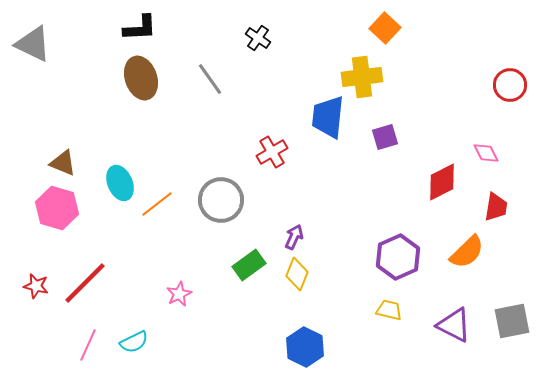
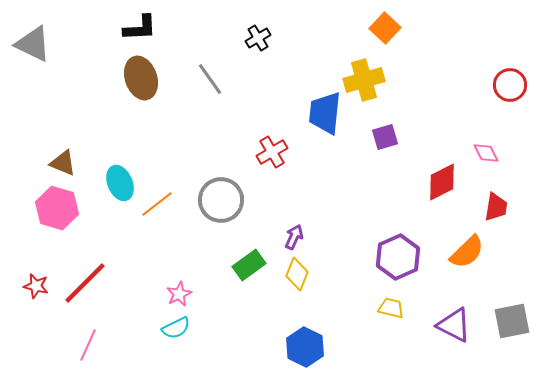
black cross: rotated 25 degrees clockwise
yellow cross: moved 2 px right, 3 px down; rotated 9 degrees counterclockwise
blue trapezoid: moved 3 px left, 4 px up
yellow trapezoid: moved 2 px right, 2 px up
cyan semicircle: moved 42 px right, 14 px up
